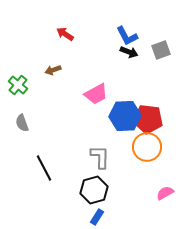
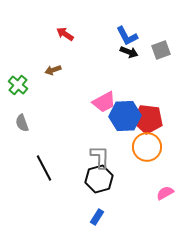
pink trapezoid: moved 8 px right, 8 px down
black hexagon: moved 5 px right, 11 px up
